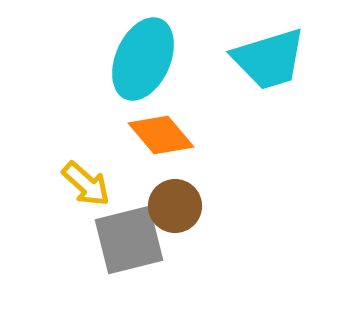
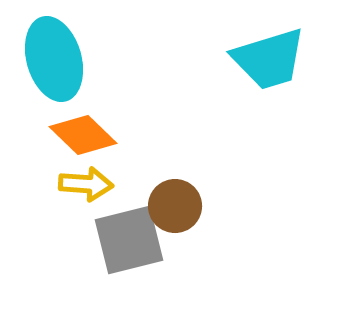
cyan ellipse: moved 89 px left; rotated 40 degrees counterclockwise
orange diamond: moved 78 px left; rotated 6 degrees counterclockwise
yellow arrow: rotated 38 degrees counterclockwise
